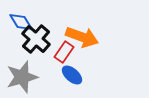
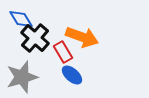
blue diamond: moved 3 px up
black cross: moved 1 px left, 1 px up
red rectangle: moved 1 px left; rotated 65 degrees counterclockwise
